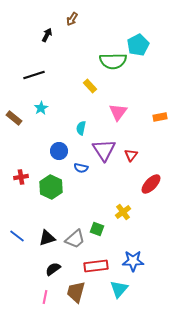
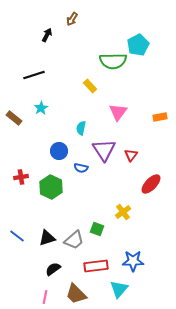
gray trapezoid: moved 1 px left, 1 px down
brown trapezoid: moved 2 px down; rotated 60 degrees counterclockwise
